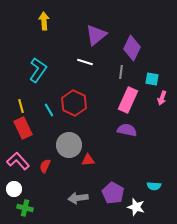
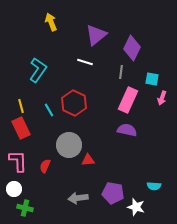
yellow arrow: moved 7 px right, 1 px down; rotated 18 degrees counterclockwise
red rectangle: moved 2 px left
pink L-shape: rotated 40 degrees clockwise
purple pentagon: rotated 20 degrees counterclockwise
